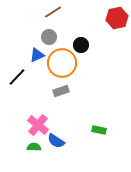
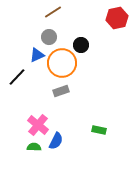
blue semicircle: rotated 96 degrees counterclockwise
